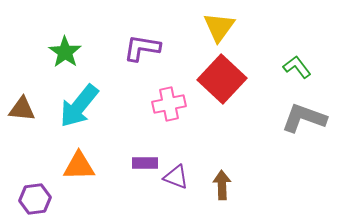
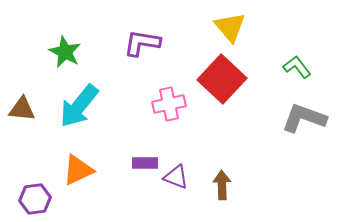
yellow triangle: moved 11 px right; rotated 16 degrees counterclockwise
purple L-shape: moved 5 px up
green star: rotated 8 degrees counterclockwise
orange triangle: moved 1 px left, 4 px down; rotated 24 degrees counterclockwise
